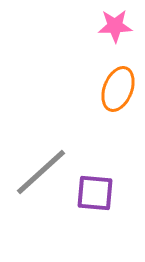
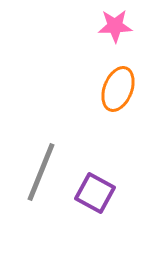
gray line: rotated 26 degrees counterclockwise
purple square: rotated 24 degrees clockwise
